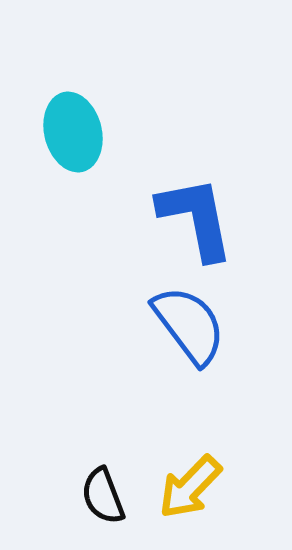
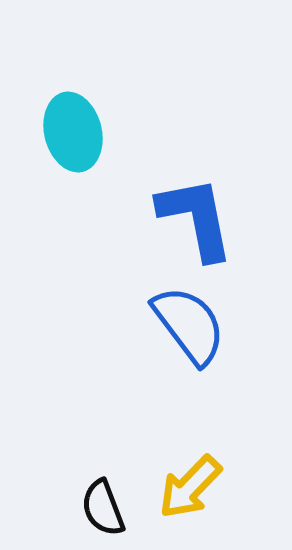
black semicircle: moved 12 px down
